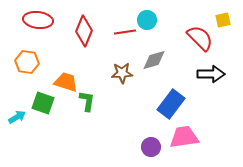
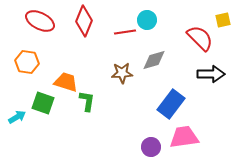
red ellipse: moved 2 px right, 1 px down; rotated 20 degrees clockwise
red diamond: moved 10 px up
